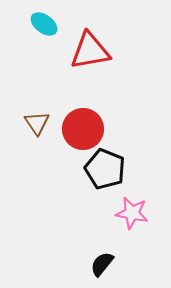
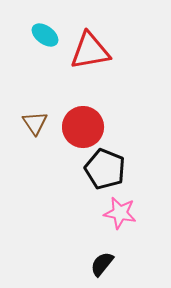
cyan ellipse: moved 1 px right, 11 px down
brown triangle: moved 2 px left
red circle: moved 2 px up
pink star: moved 12 px left
